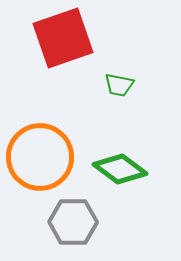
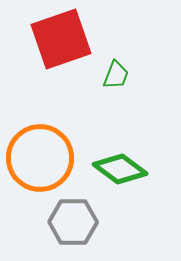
red square: moved 2 px left, 1 px down
green trapezoid: moved 3 px left, 10 px up; rotated 80 degrees counterclockwise
orange circle: moved 1 px down
